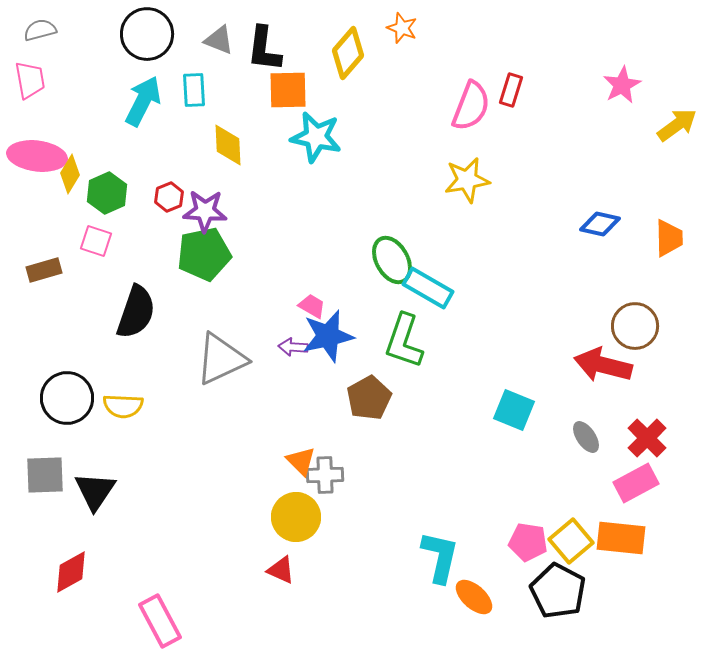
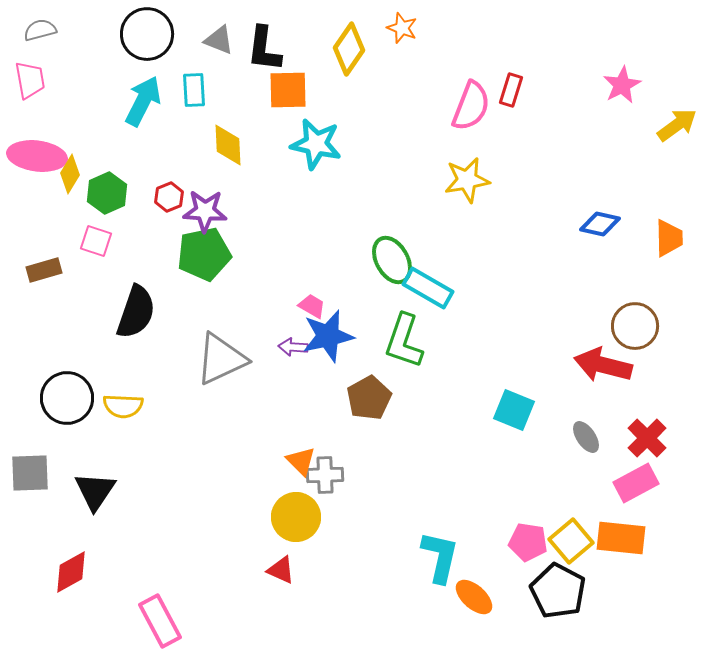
yellow diamond at (348, 53): moved 1 px right, 4 px up; rotated 6 degrees counterclockwise
cyan star at (316, 137): moved 7 px down
gray square at (45, 475): moved 15 px left, 2 px up
